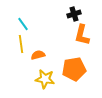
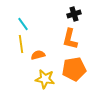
orange L-shape: moved 12 px left, 4 px down
